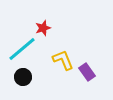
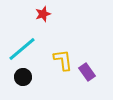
red star: moved 14 px up
yellow L-shape: rotated 15 degrees clockwise
